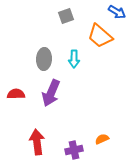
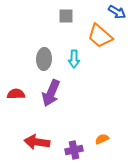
gray square: rotated 21 degrees clockwise
red arrow: rotated 75 degrees counterclockwise
